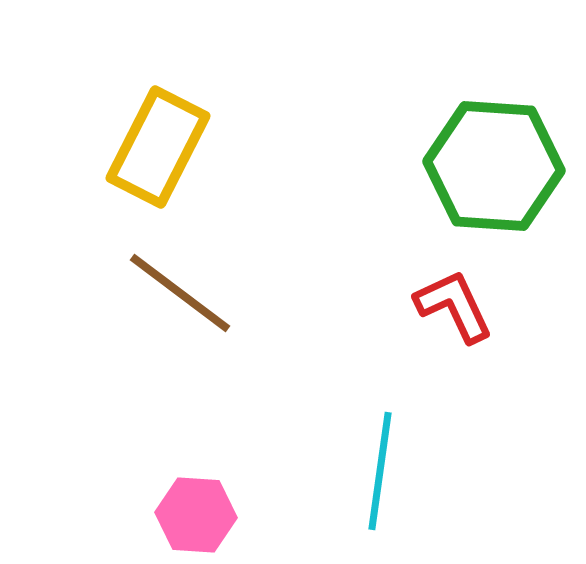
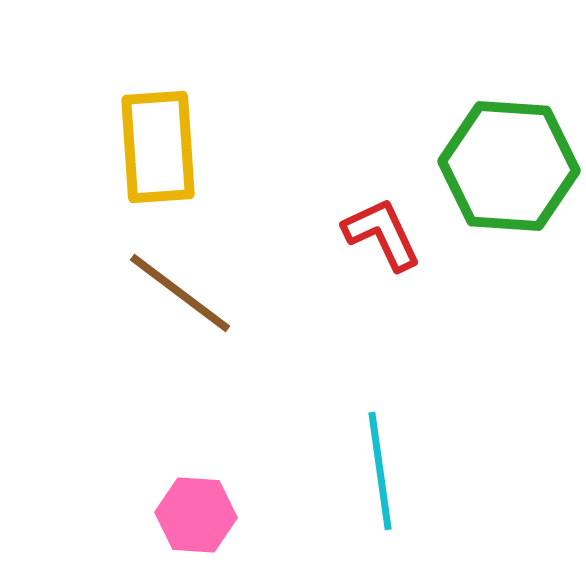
yellow rectangle: rotated 31 degrees counterclockwise
green hexagon: moved 15 px right
red L-shape: moved 72 px left, 72 px up
cyan line: rotated 16 degrees counterclockwise
